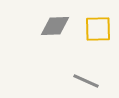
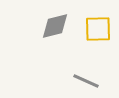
gray diamond: rotated 12 degrees counterclockwise
